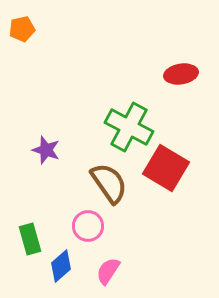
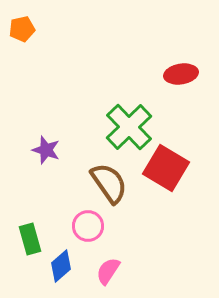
green cross: rotated 18 degrees clockwise
